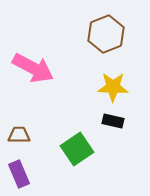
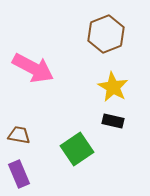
yellow star: rotated 28 degrees clockwise
brown trapezoid: rotated 10 degrees clockwise
